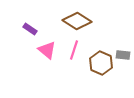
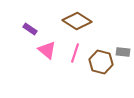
pink line: moved 1 px right, 3 px down
gray rectangle: moved 3 px up
brown hexagon: moved 1 px up; rotated 10 degrees counterclockwise
